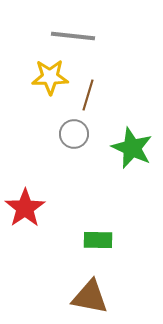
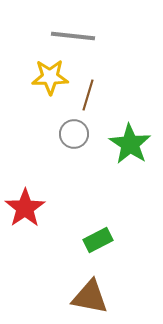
green star: moved 2 px left, 4 px up; rotated 9 degrees clockwise
green rectangle: rotated 28 degrees counterclockwise
